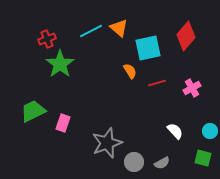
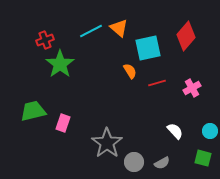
red cross: moved 2 px left, 1 px down
green trapezoid: rotated 12 degrees clockwise
gray star: rotated 16 degrees counterclockwise
